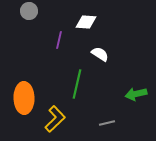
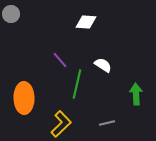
gray circle: moved 18 px left, 3 px down
purple line: moved 1 px right, 20 px down; rotated 54 degrees counterclockwise
white semicircle: moved 3 px right, 11 px down
green arrow: rotated 100 degrees clockwise
yellow L-shape: moved 6 px right, 5 px down
